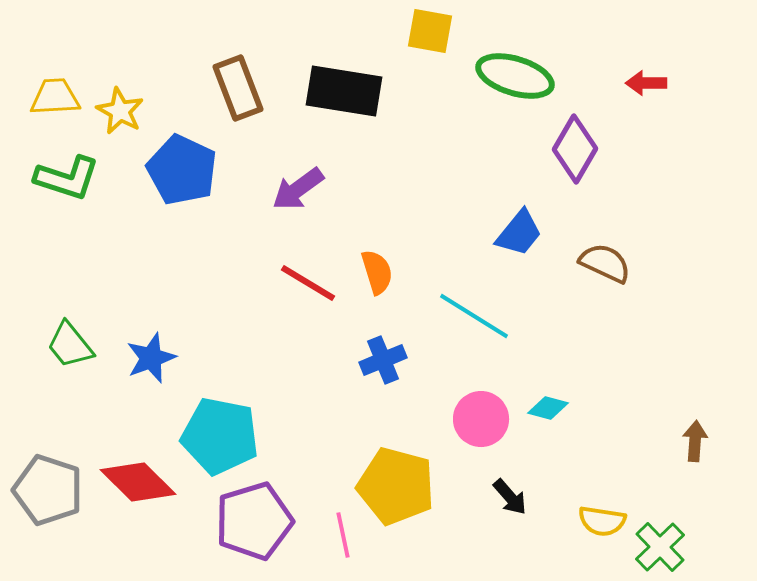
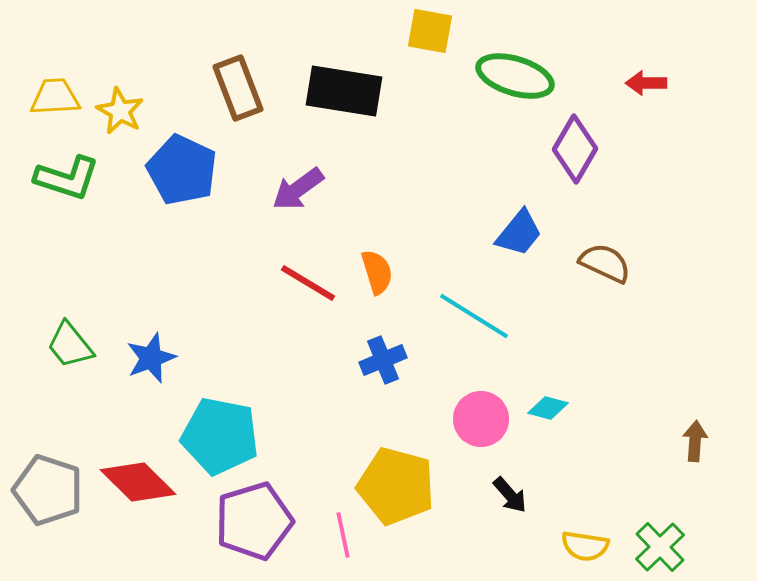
black arrow: moved 2 px up
yellow semicircle: moved 17 px left, 25 px down
